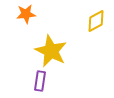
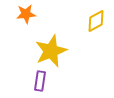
yellow star: rotated 24 degrees clockwise
